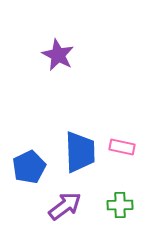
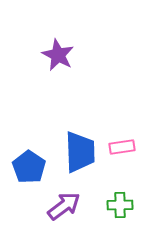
pink rectangle: rotated 20 degrees counterclockwise
blue pentagon: rotated 12 degrees counterclockwise
purple arrow: moved 1 px left
